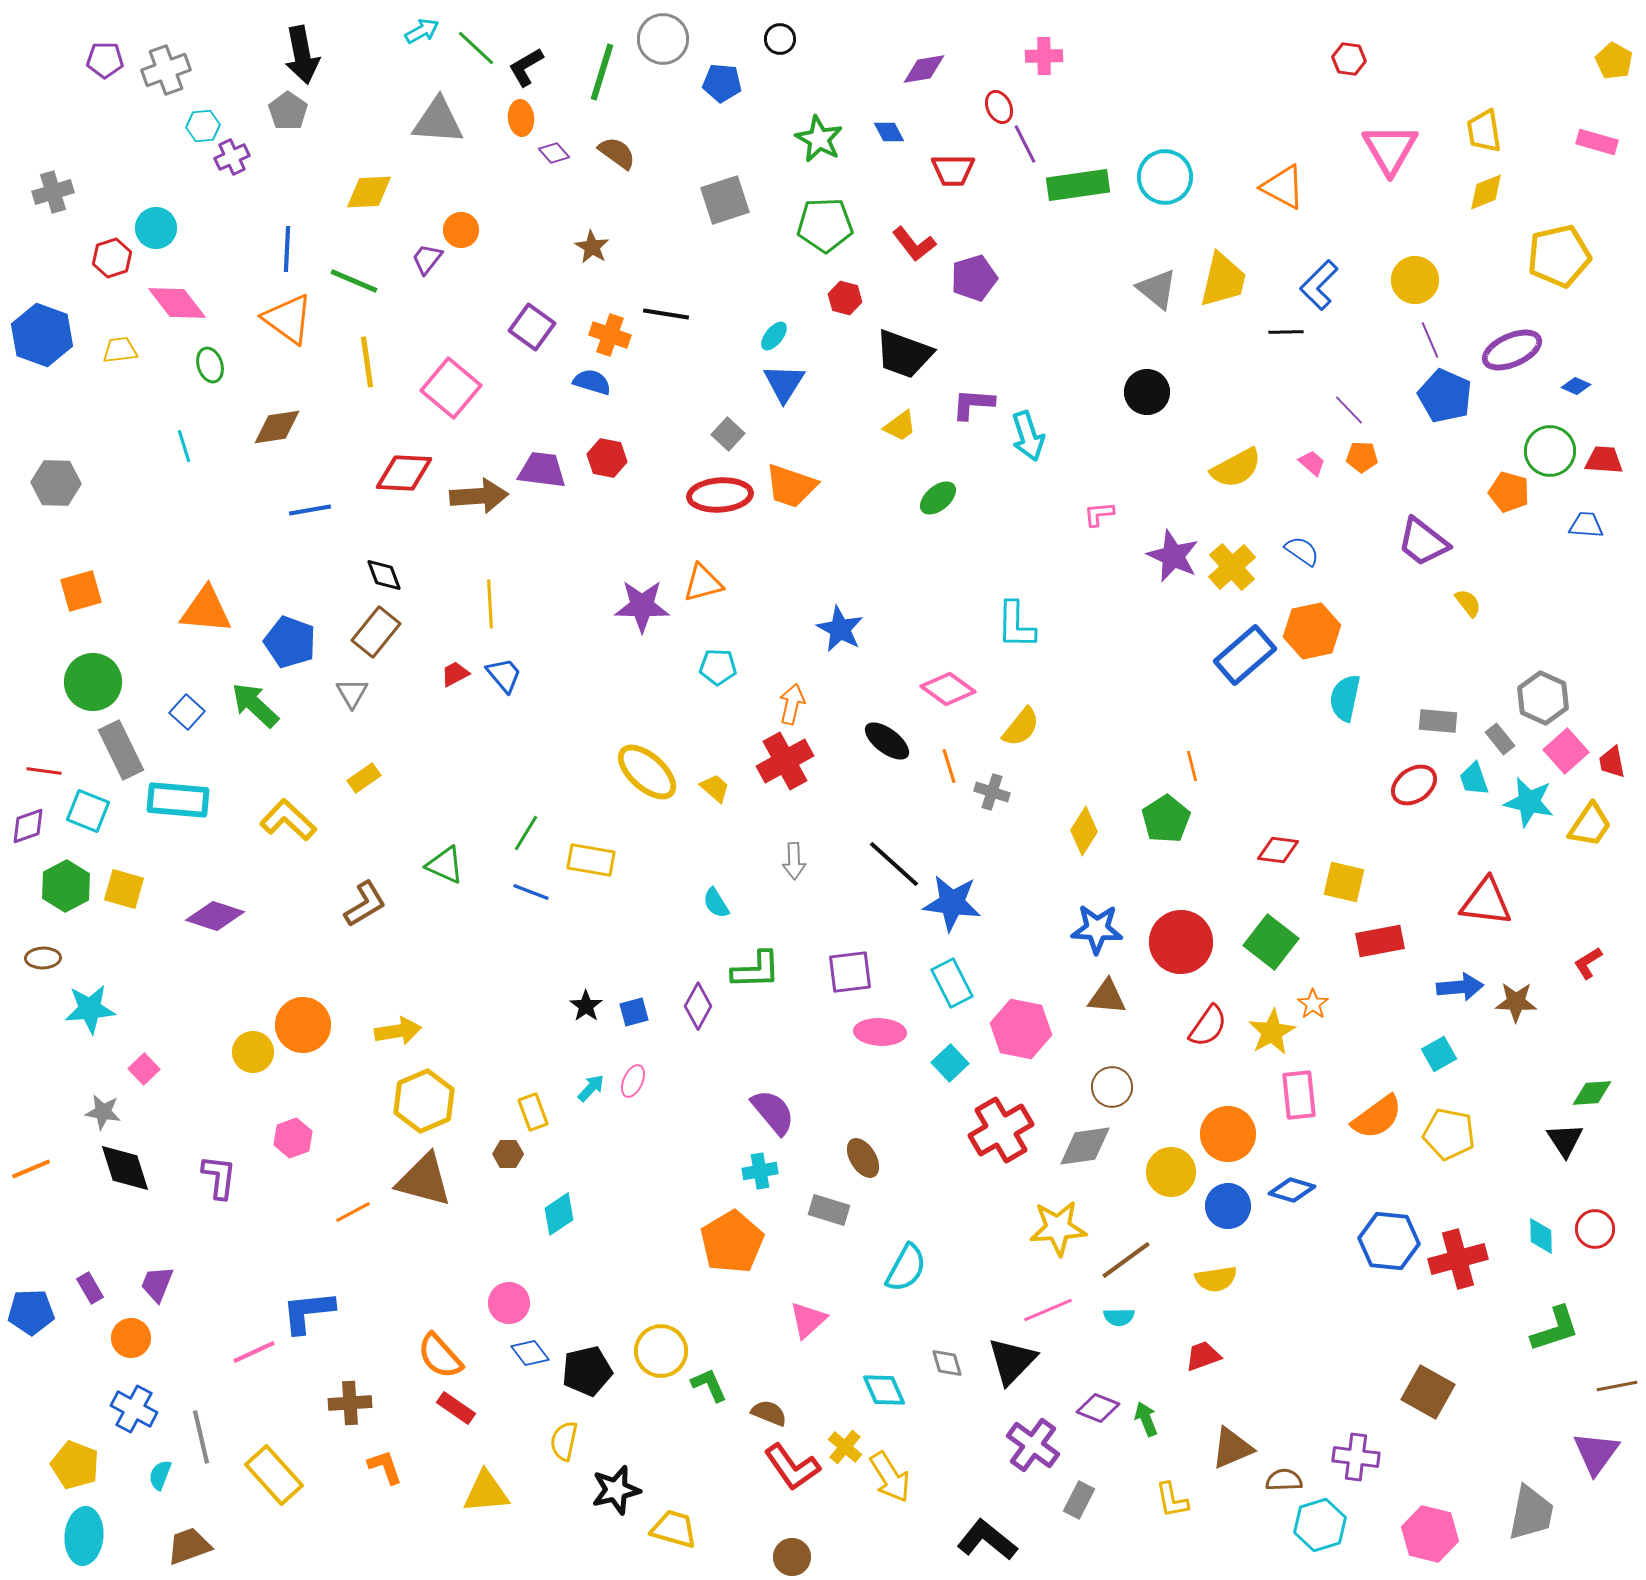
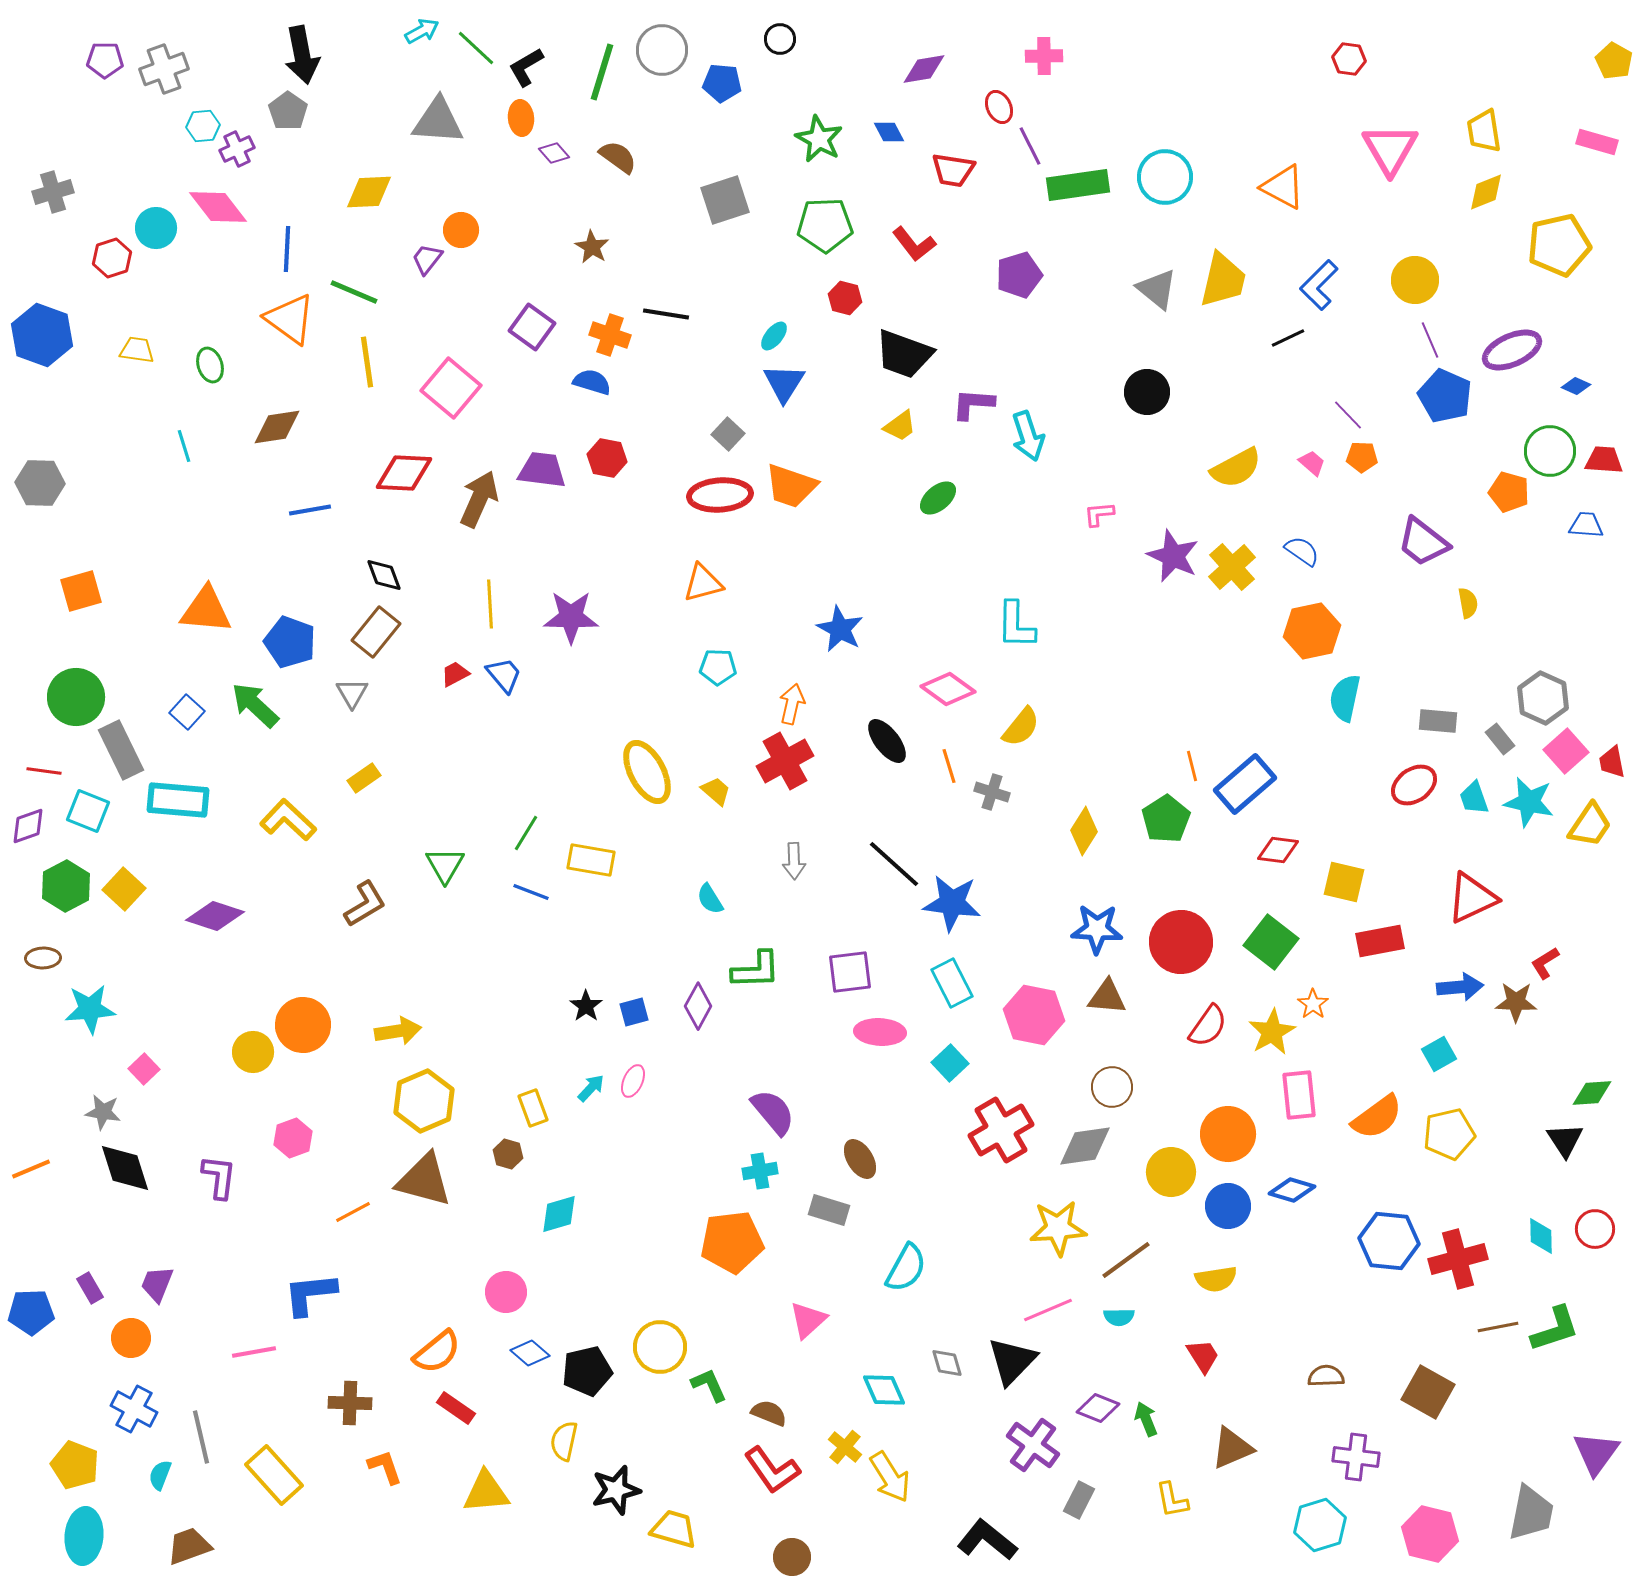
gray circle at (663, 39): moved 1 px left, 11 px down
gray cross at (166, 70): moved 2 px left, 1 px up
purple line at (1025, 144): moved 5 px right, 2 px down
brown semicircle at (617, 153): moved 1 px right, 4 px down
purple cross at (232, 157): moved 5 px right, 8 px up
red trapezoid at (953, 170): rotated 9 degrees clockwise
yellow pentagon at (1559, 256): moved 11 px up
purple pentagon at (974, 278): moved 45 px right, 3 px up
green line at (354, 281): moved 11 px down
pink diamond at (177, 303): moved 41 px right, 96 px up
orange triangle at (288, 319): moved 2 px right
black line at (1286, 332): moved 2 px right, 6 px down; rotated 24 degrees counterclockwise
yellow trapezoid at (120, 350): moved 17 px right; rotated 15 degrees clockwise
purple line at (1349, 410): moved 1 px left, 5 px down
gray hexagon at (56, 483): moved 16 px left
brown arrow at (479, 496): moved 3 px down; rotated 62 degrees counterclockwise
yellow semicircle at (1468, 603): rotated 28 degrees clockwise
purple star at (642, 606): moved 71 px left, 11 px down
blue rectangle at (1245, 655): moved 129 px down
green circle at (93, 682): moved 17 px left, 15 px down
black ellipse at (887, 741): rotated 15 degrees clockwise
yellow ellipse at (647, 772): rotated 20 degrees clockwise
cyan trapezoid at (1474, 779): moved 19 px down
yellow trapezoid at (715, 788): moved 1 px right, 3 px down
green triangle at (445, 865): rotated 36 degrees clockwise
yellow square at (124, 889): rotated 27 degrees clockwise
red triangle at (1486, 902): moved 14 px left, 4 px up; rotated 32 degrees counterclockwise
cyan semicircle at (716, 903): moved 6 px left, 4 px up
red L-shape at (1588, 963): moved 43 px left
pink hexagon at (1021, 1029): moved 13 px right, 14 px up
yellow rectangle at (533, 1112): moved 4 px up
yellow pentagon at (1449, 1134): rotated 24 degrees counterclockwise
brown hexagon at (508, 1154): rotated 16 degrees clockwise
brown ellipse at (863, 1158): moved 3 px left, 1 px down
cyan diamond at (559, 1214): rotated 18 degrees clockwise
orange pentagon at (732, 1242): rotated 24 degrees clockwise
pink circle at (509, 1303): moved 3 px left, 11 px up
blue L-shape at (308, 1312): moved 2 px right, 18 px up
yellow circle at (661, 1351): moved 1 px left, 4 px up
pink line at (254, 1352): rotated 15 degrees clockwise
blue diamond at (530, 1353): rotated 12 degrees counterclockwise
orange semicircle at (440, 1356): moved 3 px left, 4 px up; rotated 87 degrees counterclockwise
red trapezoid at (1203, 1356): rotated 78 degrees clockwise
brown line at (1617, 1386): moved 119 px left, 59 px up
brown cross at (350, 1403): rotated 6 degrees clockwise
red L-shape at (792, 1467): moved 20 px left, 3 px down
brown semicircle at (1284, 1480): moved 42 px right, 104 px up
